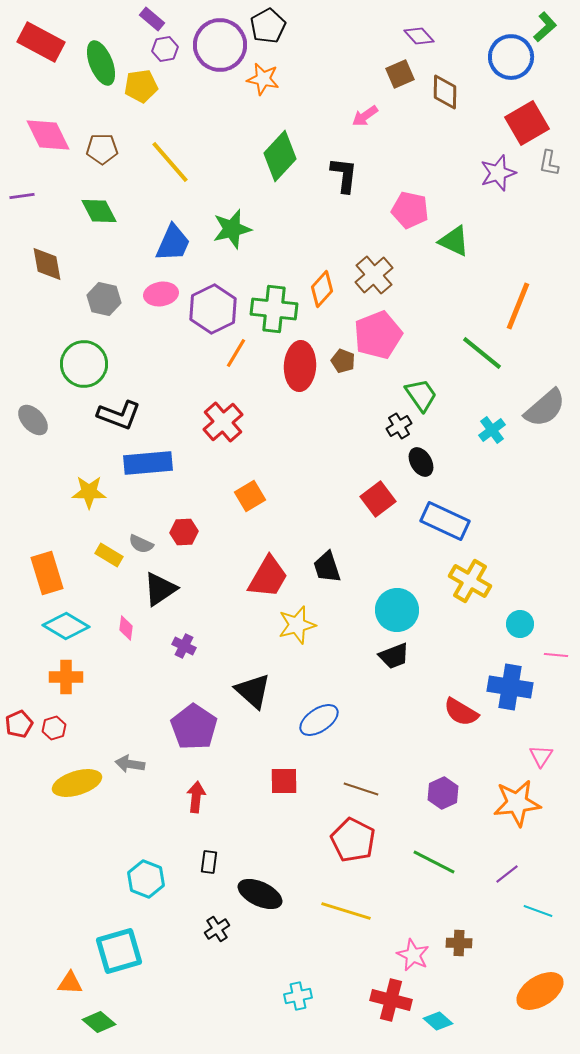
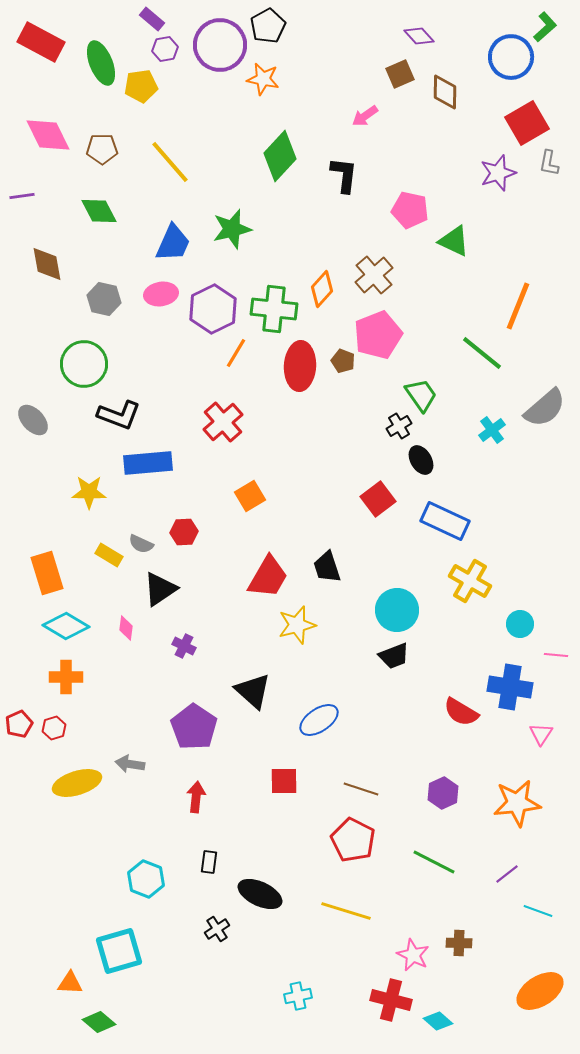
black ellipse at (421, 462): moved 2 px up
pink triangle at (541, 756): moved 22 px up
